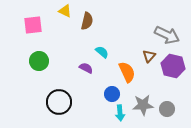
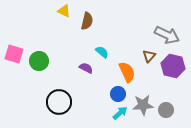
yellow triangle: moved 1 px left
pink square: moved 19 px left, 29 px down; rotated 24 degrees clockwise
blue circle: moved 6 px right
gray circle: moved 1 px left, 1 px down
cyan arrow: rotated 126 degrees counterclockwise
